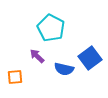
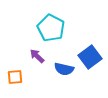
blue square: moved 1 px up
